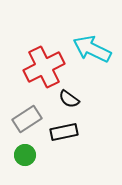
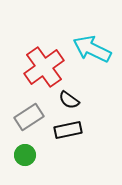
red cross: rotated 9 degrees counterclockwise
black semicircle: moved 1 px down
gray rectangle: moved 2 px right, 2 px up
black rectangle: moved 4 px right, 2 px up
